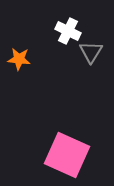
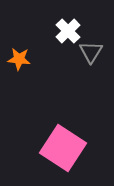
white cross: rotated 20 degrees clockwise
pink square: moved 4 px left, 7 px up; rotated 9 degrees clockwise
